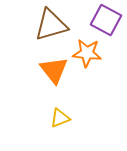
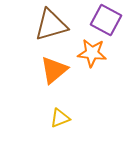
orange star: moved 5 px right
orange triangle: rotated 28 degrees clockwise
